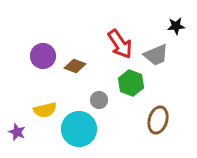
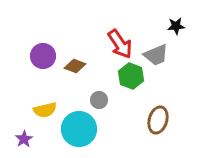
green hexagon: moved 7 px up
purple star: moved 7 px right, 7 px down; rotated 18 degrees clockwise
